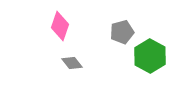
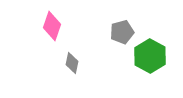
pink diamond: moved 8 px left
gray diamond: rotated 50 degrees clockwise
